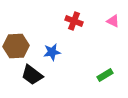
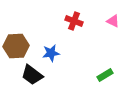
blue star: moved 1 px left, 1 px down
